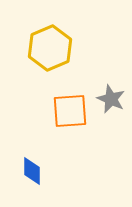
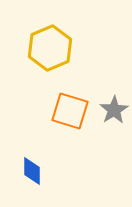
gray star: moved 3 px right, 11 px down; rotated 16 degrees clockwise
orange square: rotated 21 degrees clockwise
